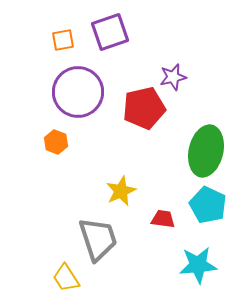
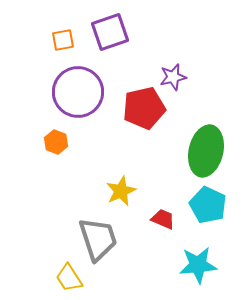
red trapezoid: rotated 15 degrees clockwise
yellow trapezoid: moved 3 px right
